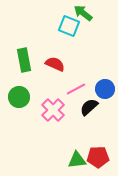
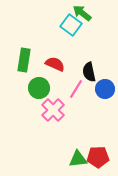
green arrow: moved 1 px left
cyan square: moved 2 px right, 1 px up; rotated 15 degrees clockwise
green rectangle: rotated 20 degrees clockwise
pink line: rotated 30 degrees counterclockwise
green circle: moved 20 px right, 9 px up
black semicircle: moved 35 px up; rotated 60 degrees counterclockwise
green triangle: moved 1 px right, 1 px up
